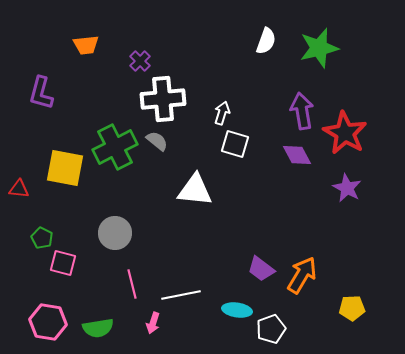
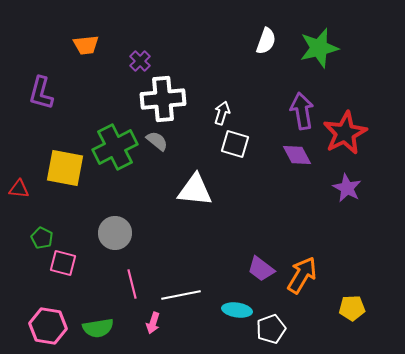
red star: rotated 15 degrees clockwise
pink hexagon: moved 4 px down
